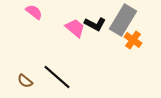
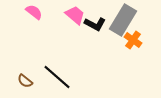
pink trapezoid: moved 13 px up
